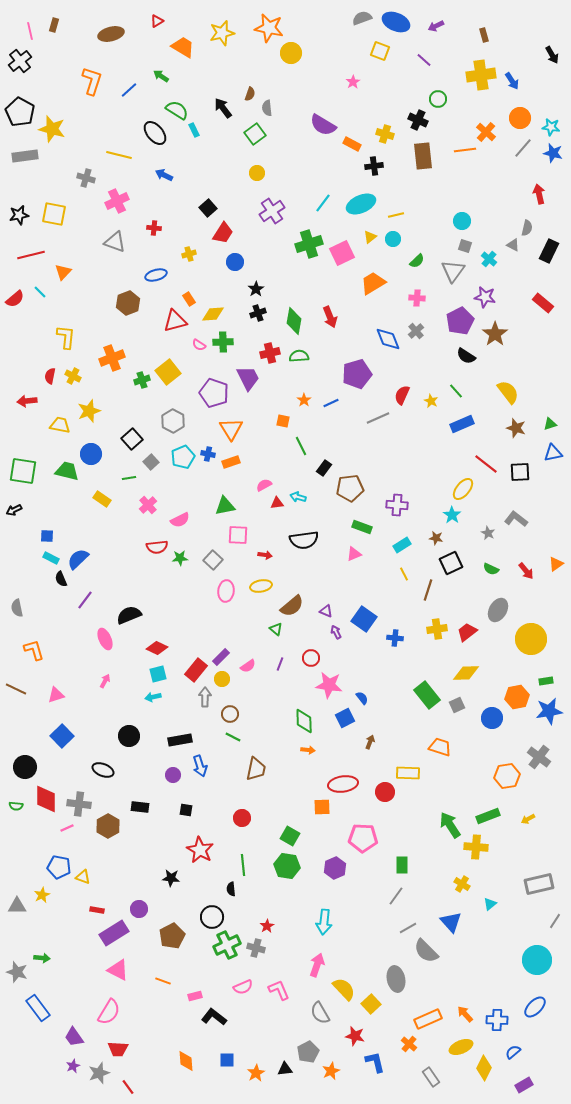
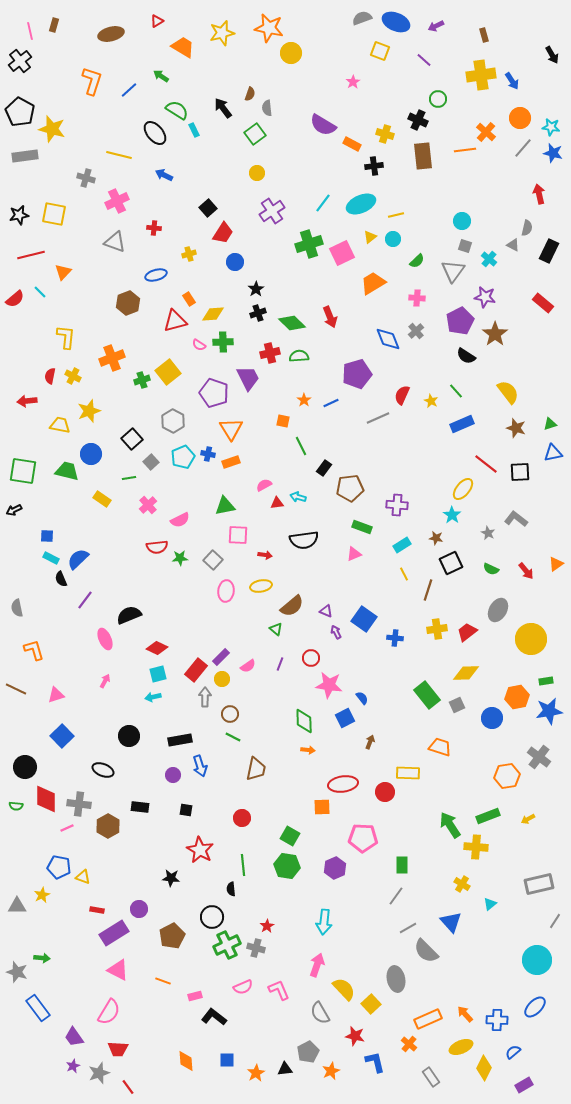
green diamond at (294, 321): moved 2 px left, 2 px down; rotated 56 degrees counterclockwise
